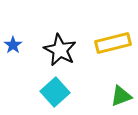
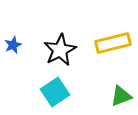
blue star: rotated 12 degrees clockwise
black star: rotated 16 degrees clockwise
cyan square: rotated 8 degrees clockwise
